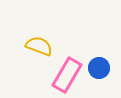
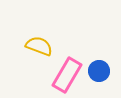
blue circle: moved 3 px down
